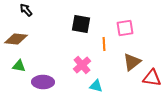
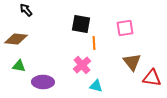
orange line: moved 10 px left, 1 px up
brown triangle: rotated 30 degrees counterclockwise
